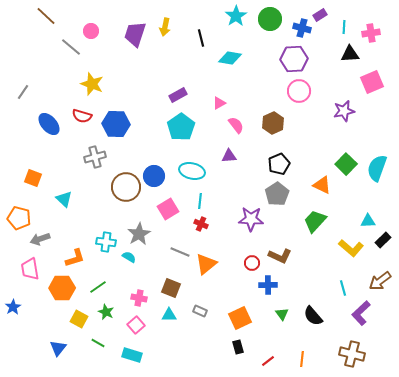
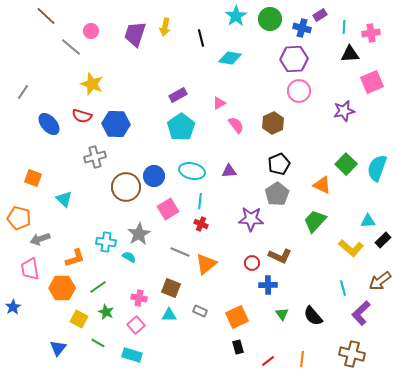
purple triangle at (229, 156): moved 15 px down
orange square at (240, 318): moved 3 px left, 1 px up
